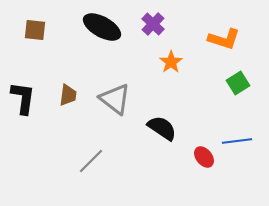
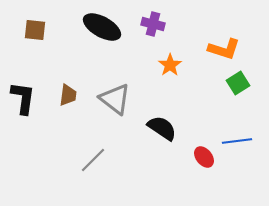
purple cross: rotated 30 degrees counterclockwise
orange L-shape: moved 10 px down
orange star: moved 1 px left, 3 px down
gray line: moved 2 px right, 1 px up
